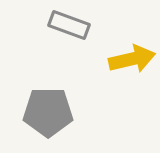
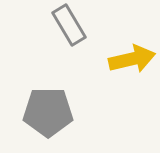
gray rectangle: rotated 39 degrees clockwise
